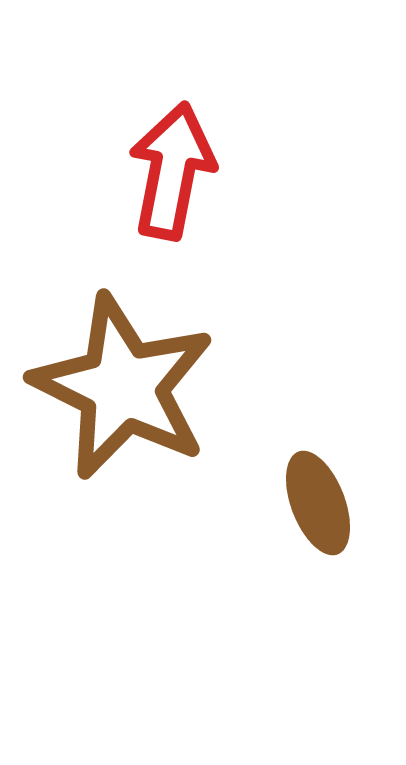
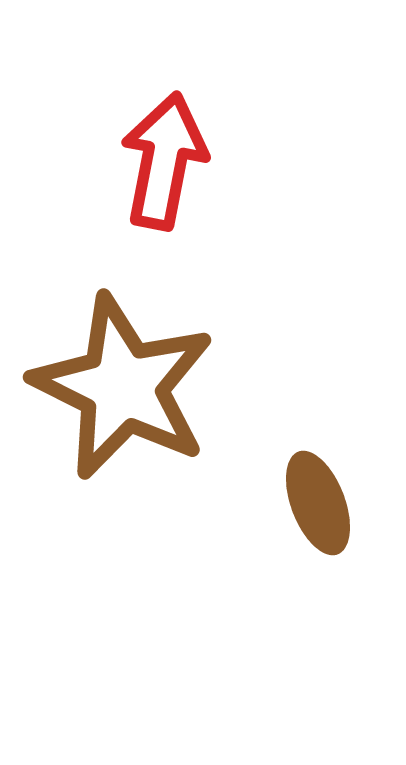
red arrow: moved 8 px left, 10 px up
